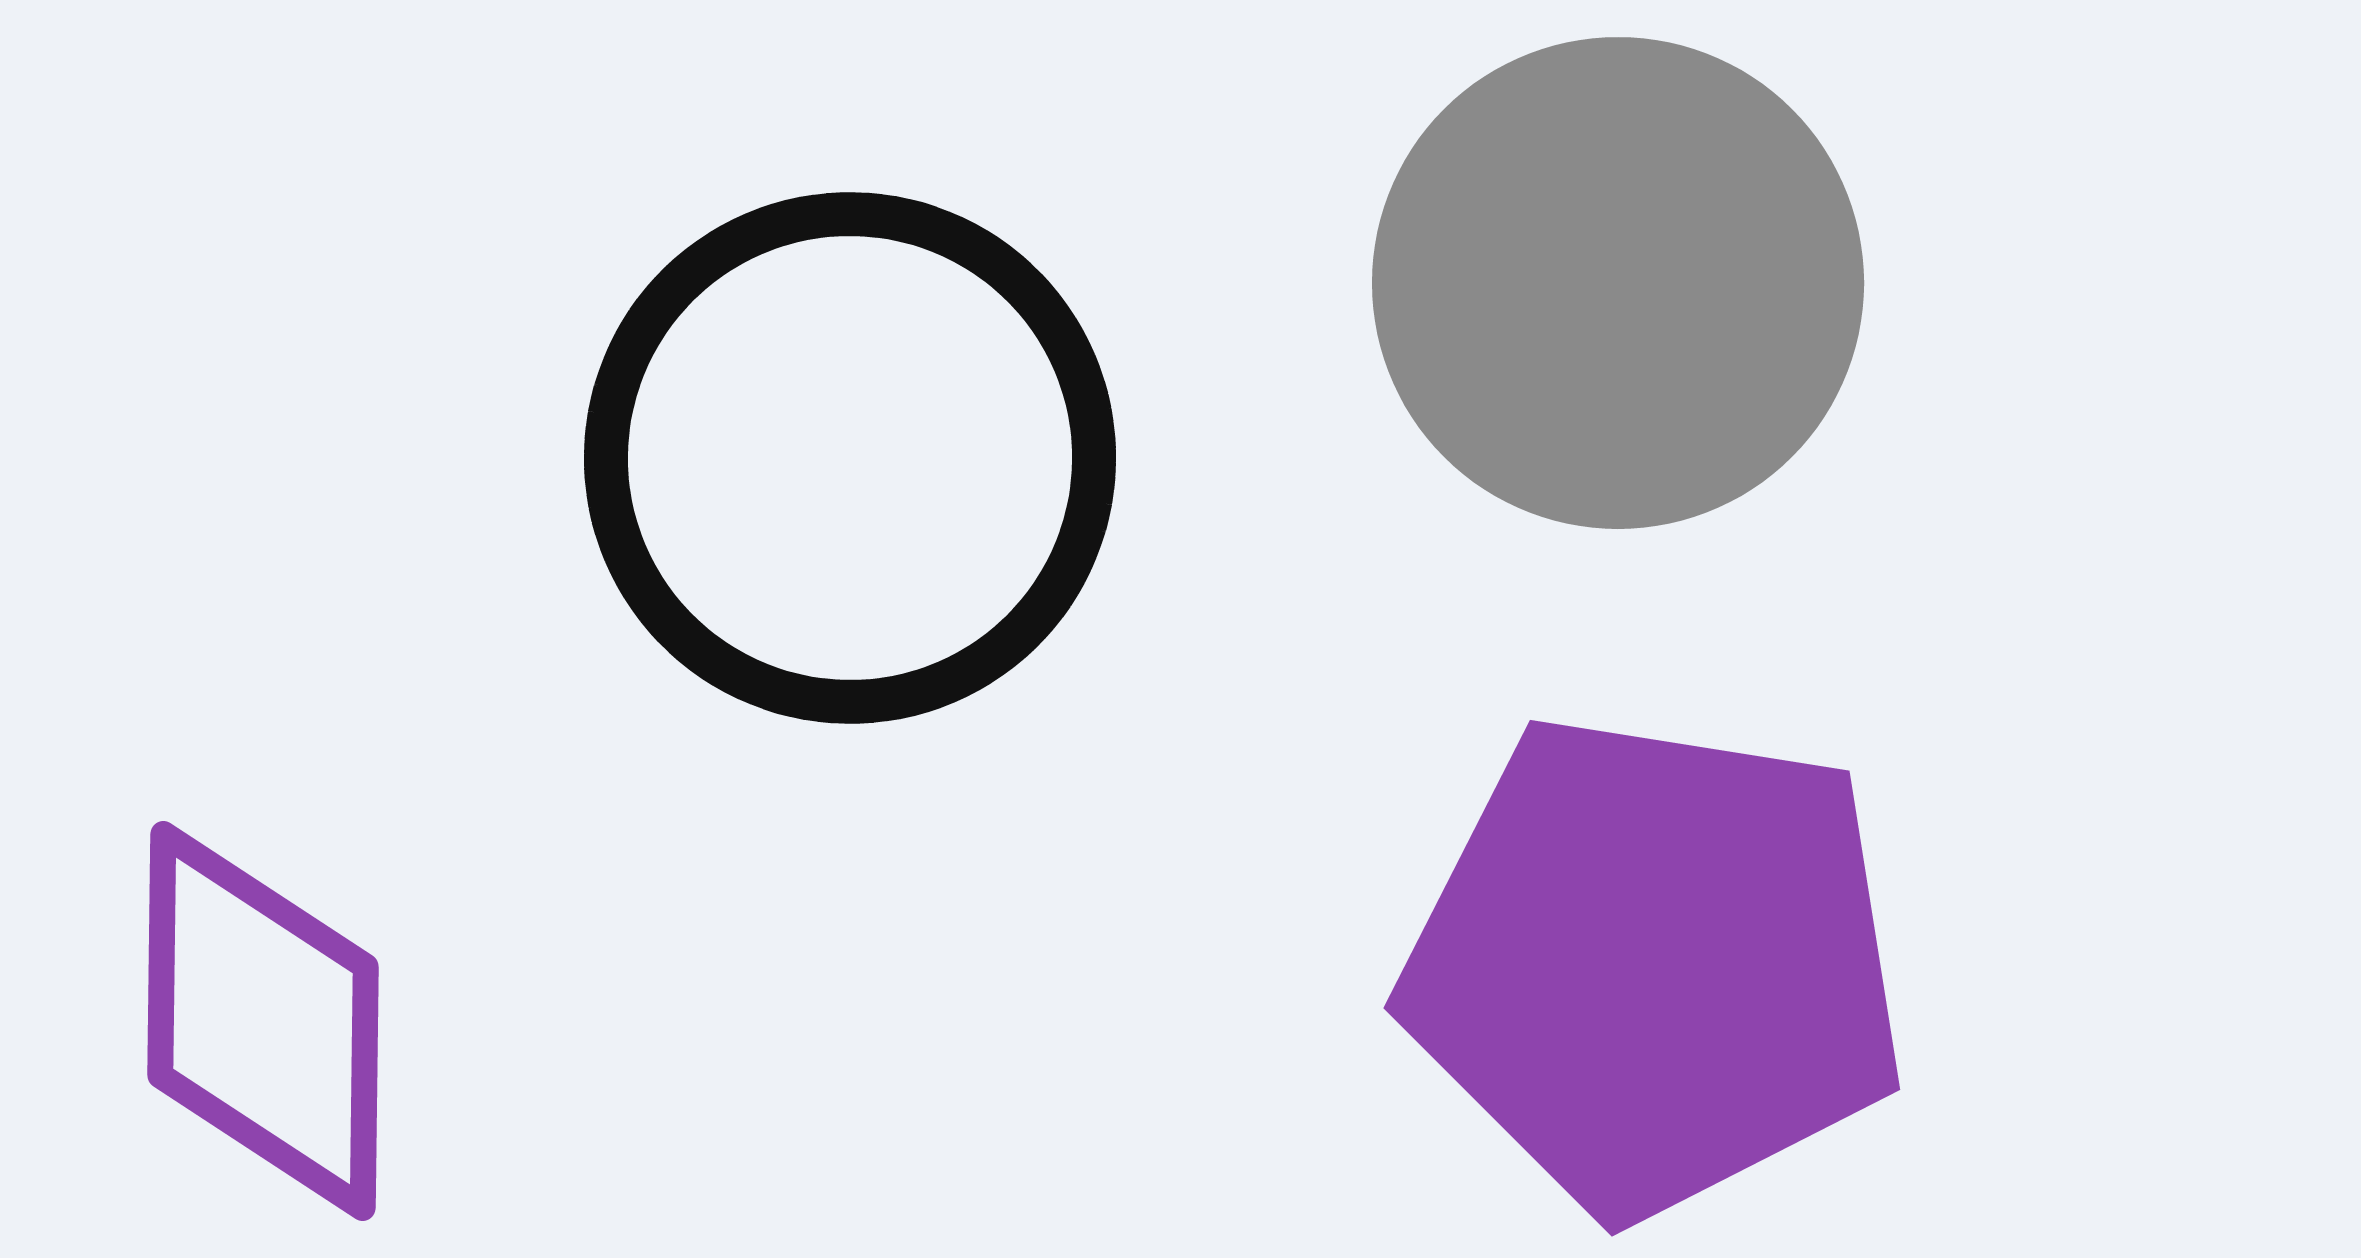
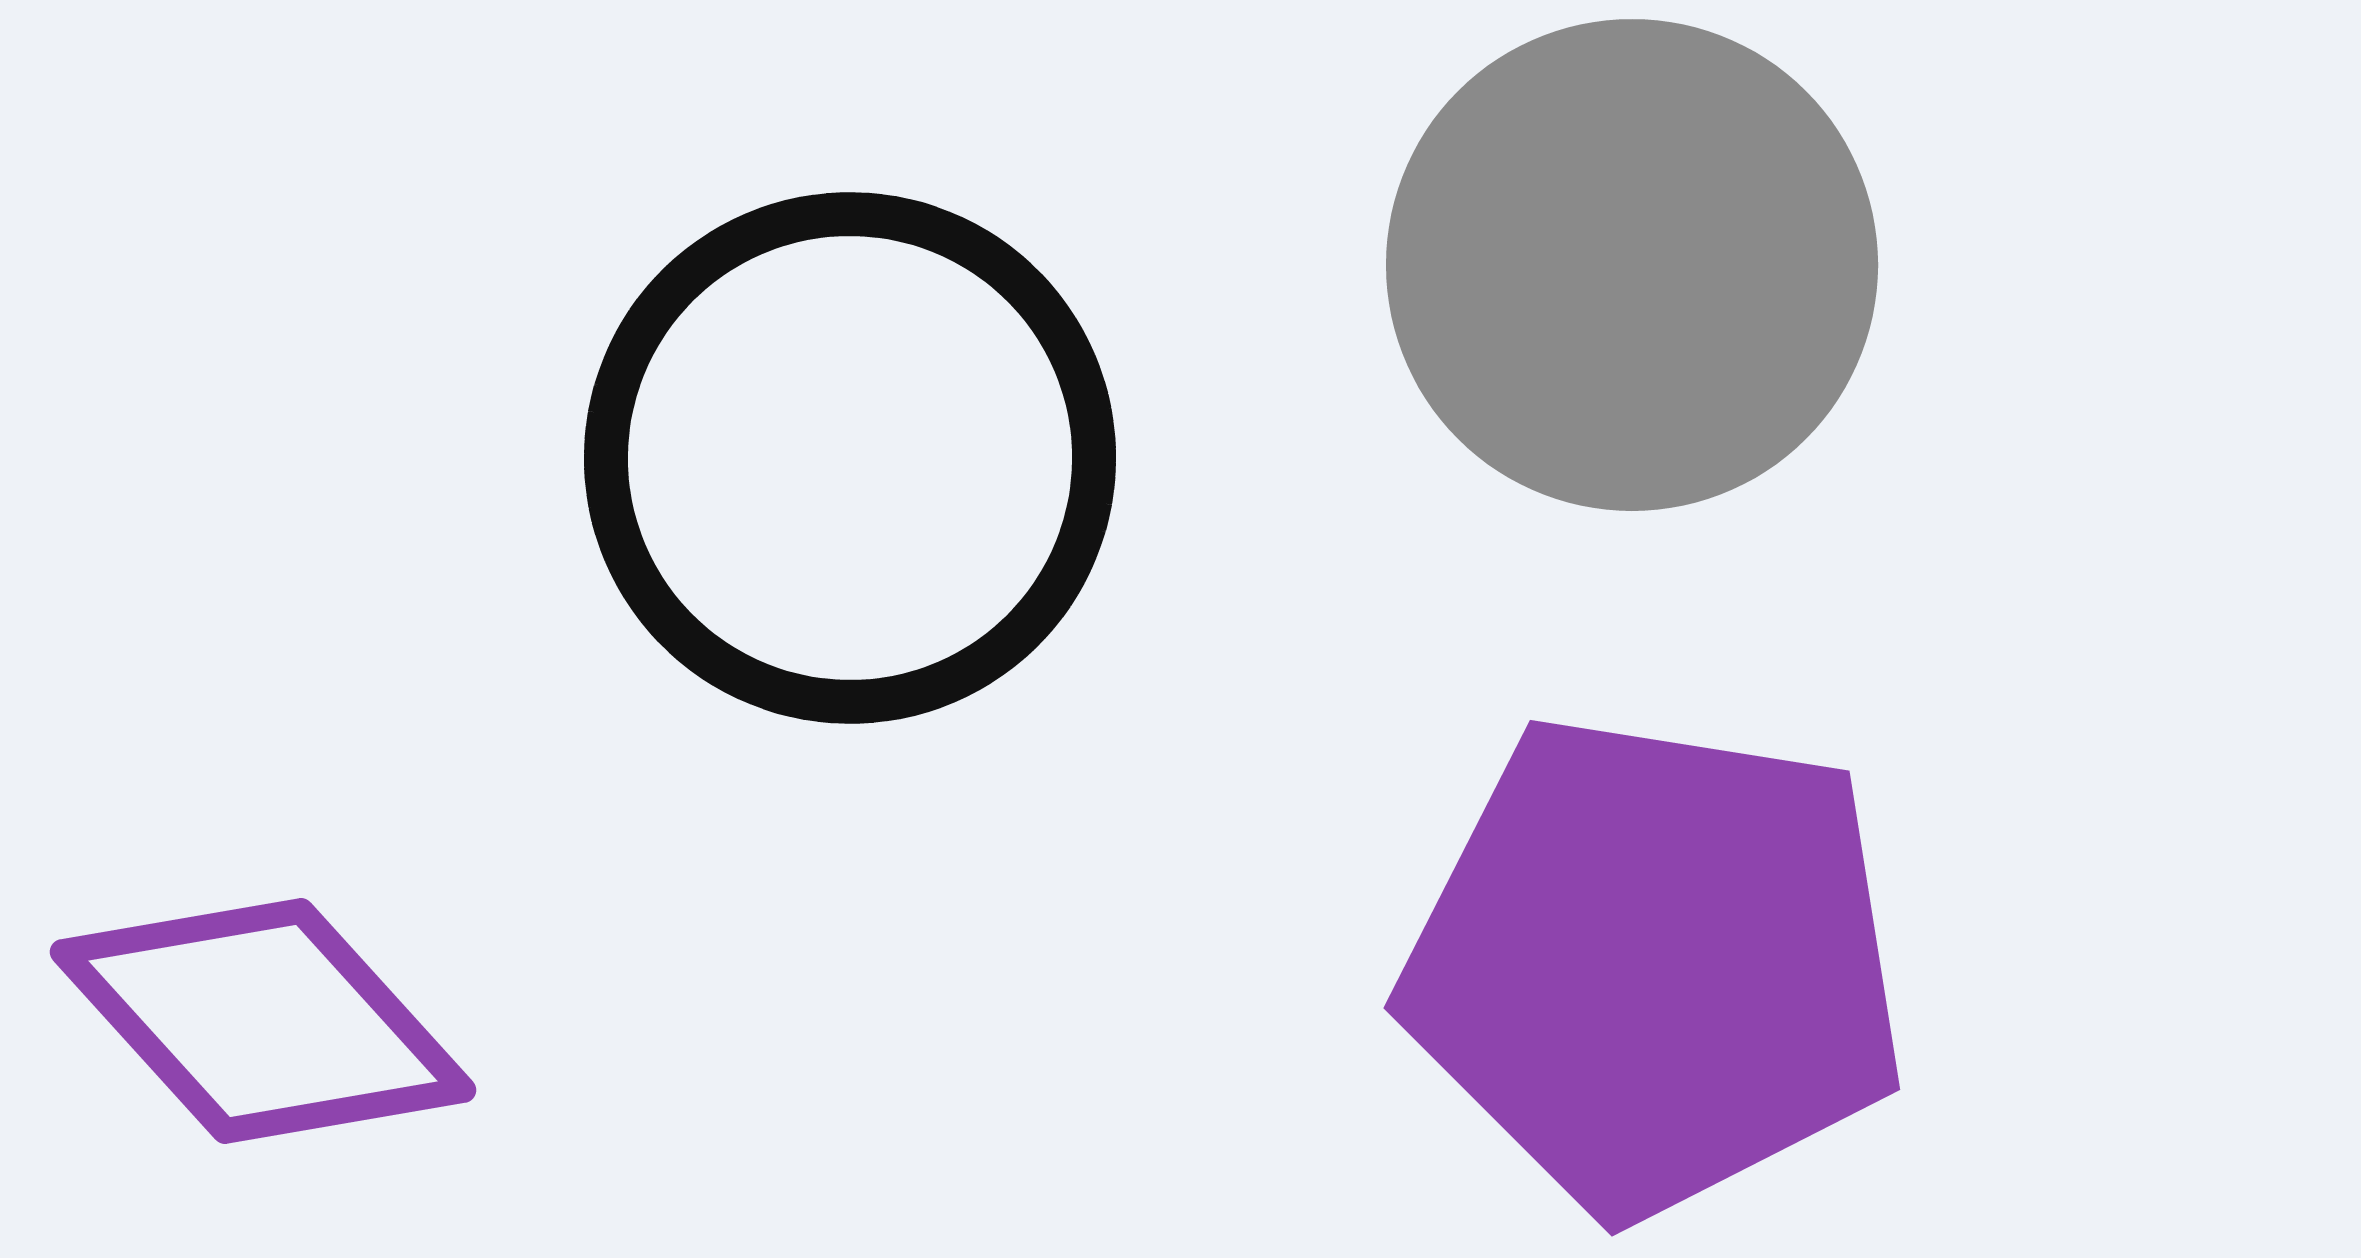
gray circle: moved 14 px right, 18 px up
purple diamond: rotated 43 degrees counterclockwise
